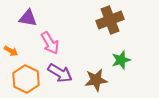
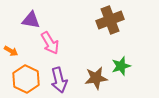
purple triangle: moved 3 px right, 2 px down
green star: moved 6 px down
purple arrow: moved 1 px left, 7 px down; rotated 45 degrees clockwise
brown star: moved 2 px up
